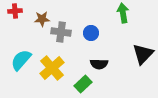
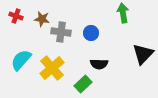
red cross: moved 1 px right, 5 px down; rotated 24 degrees clockwise
brown star: rotated 14 degrees clockwise
